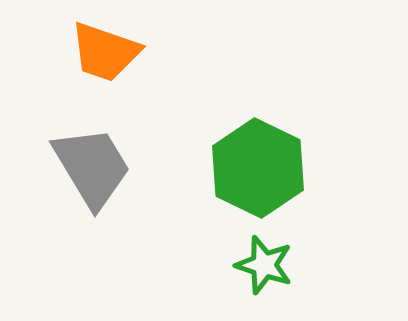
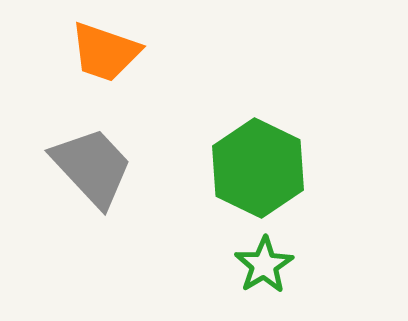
gray trapezoid: rotated 12 degrees counterclockwise
green star: rotated 22 degrees clockwise
